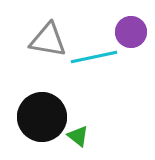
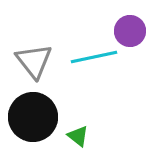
purple circle: moved 1 px left, 1 px up
gray triangle: moved 14 px left, 21 px down; rotated 42 degrees clockwise
black circle: moved 9 px left
